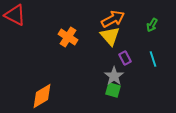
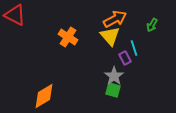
orange arrow: moved 2 px right
cyan line: moved 19 px left, 11 px up
orange diamond: moved 2 px right
